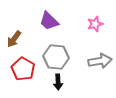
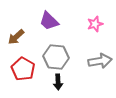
brown arrow: moved 2 px right, 2 px up; rotated 12 degrees clockwise
